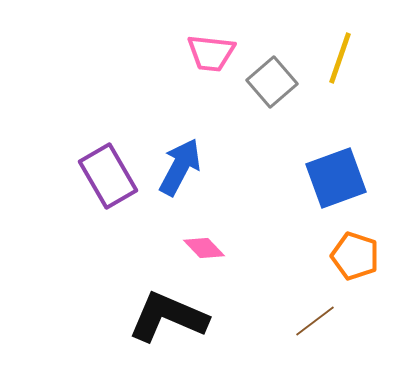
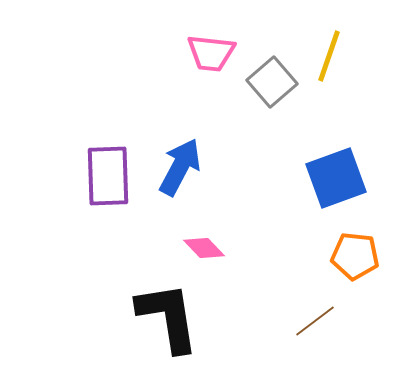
yellow line: moved 11 px left, 2 px up
purple rectangle: rotated 28 degrees clockwise
orange pentagon: rotated 12 degrees counterclockwise
black L-shape: rotated 58 degrees clockwise
